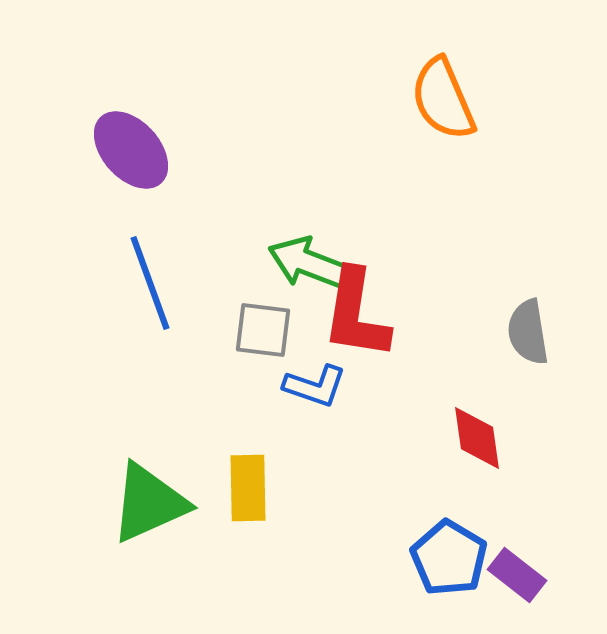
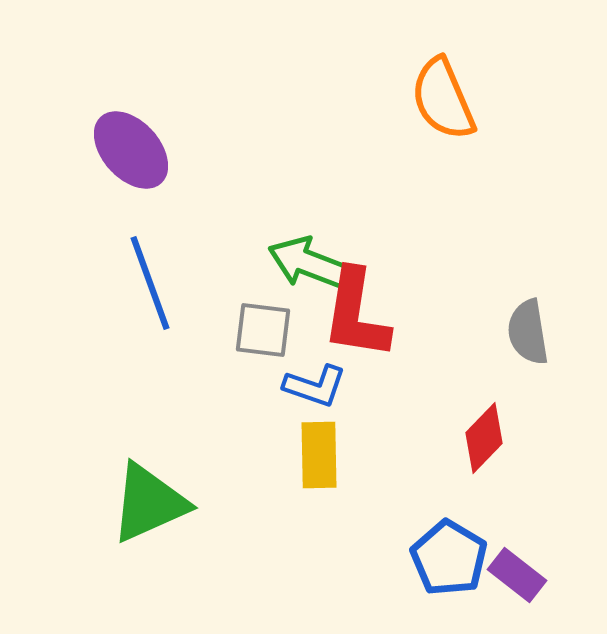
red diamond: moved 7 px right; rotated 52 degrees clockwise
yellow rectangle: moved 71 px right, 33 px up
